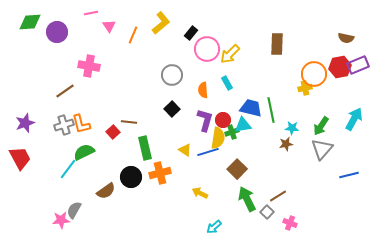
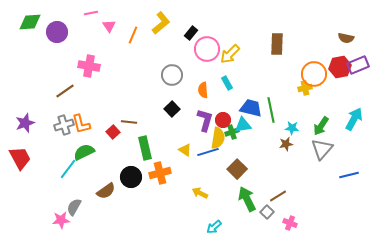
gray semicircle at (74, 210): moved 3 px up
